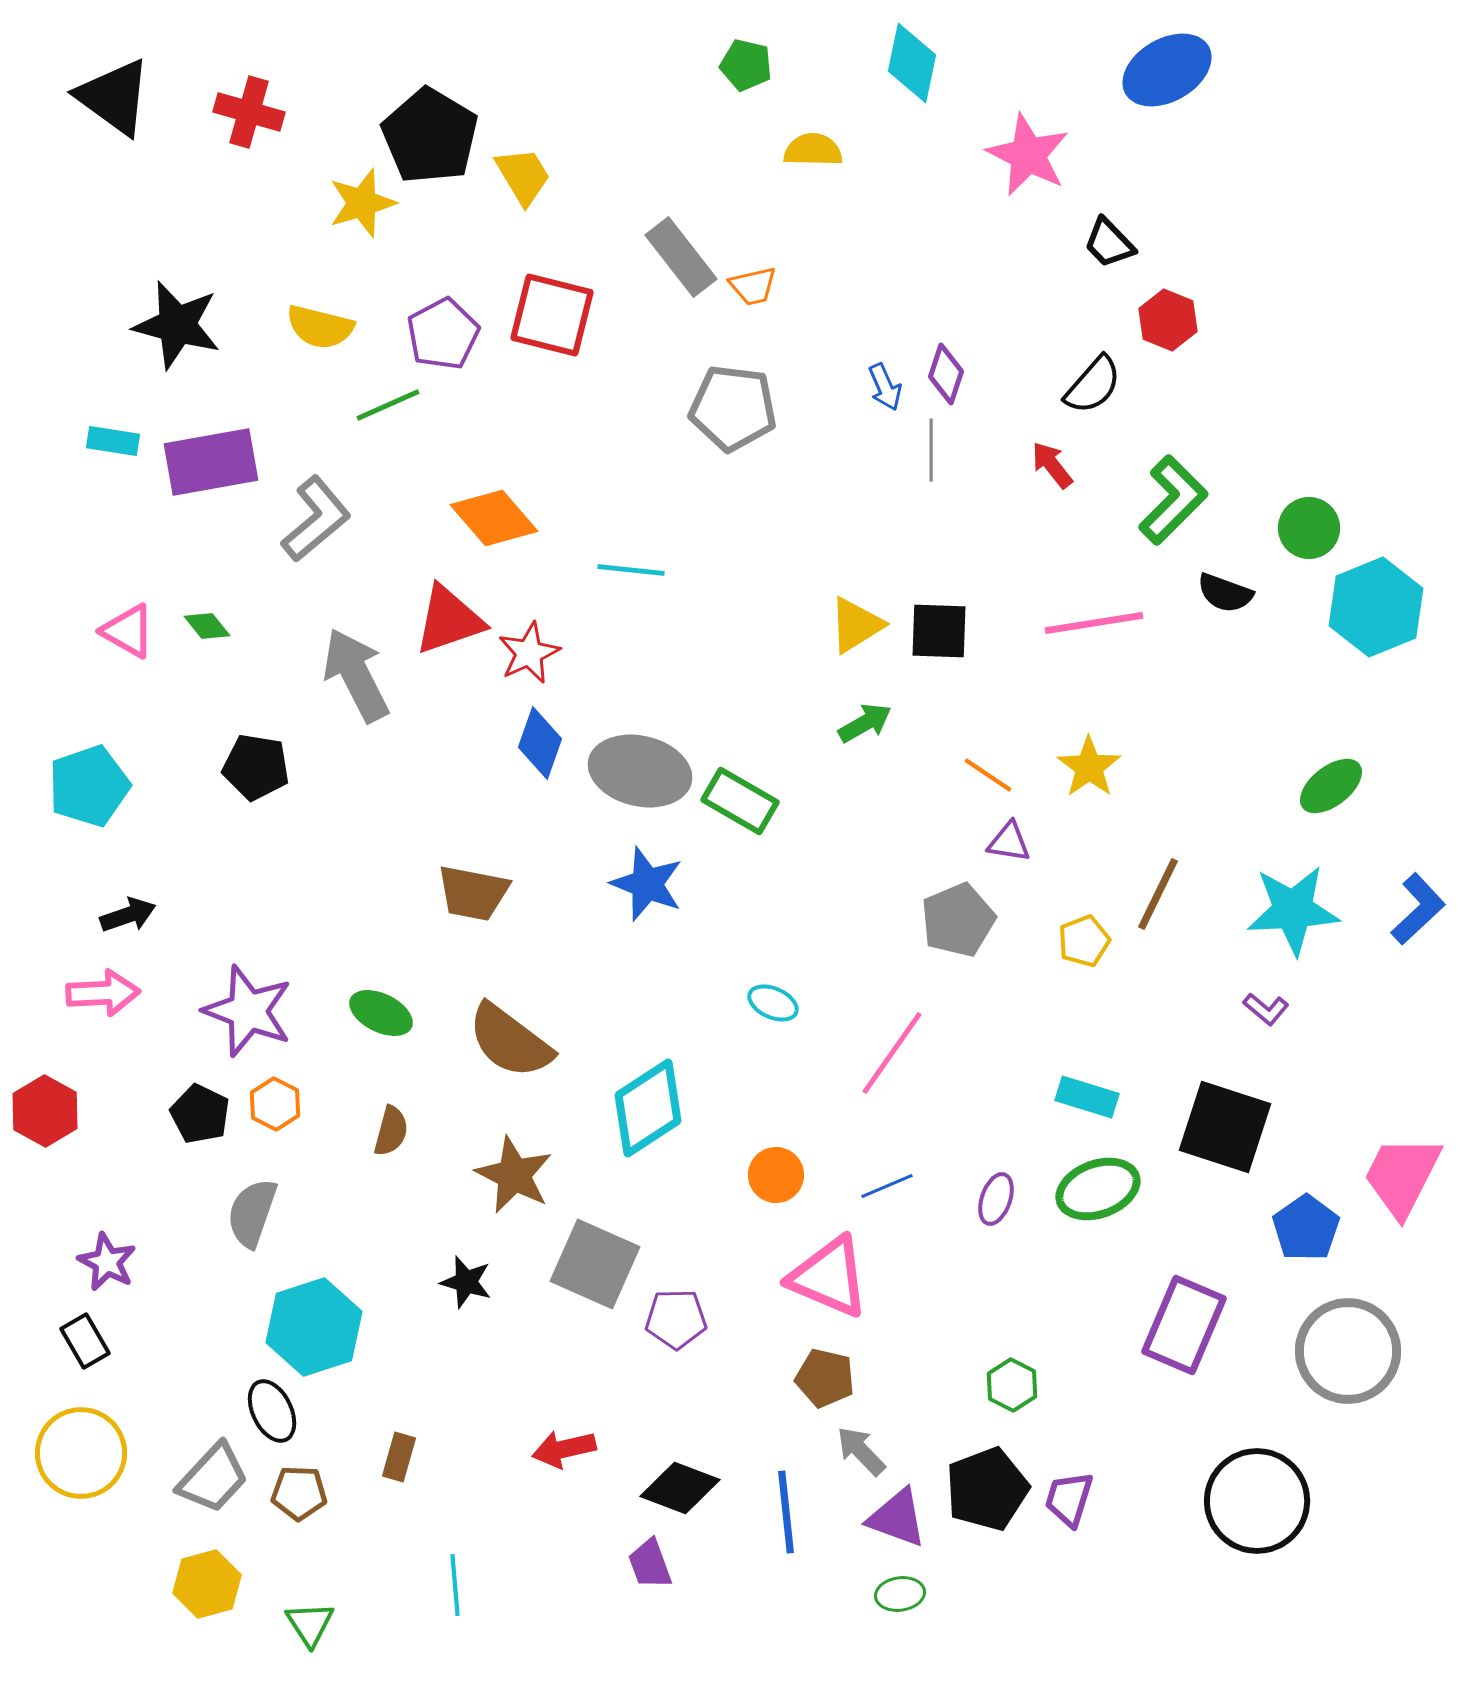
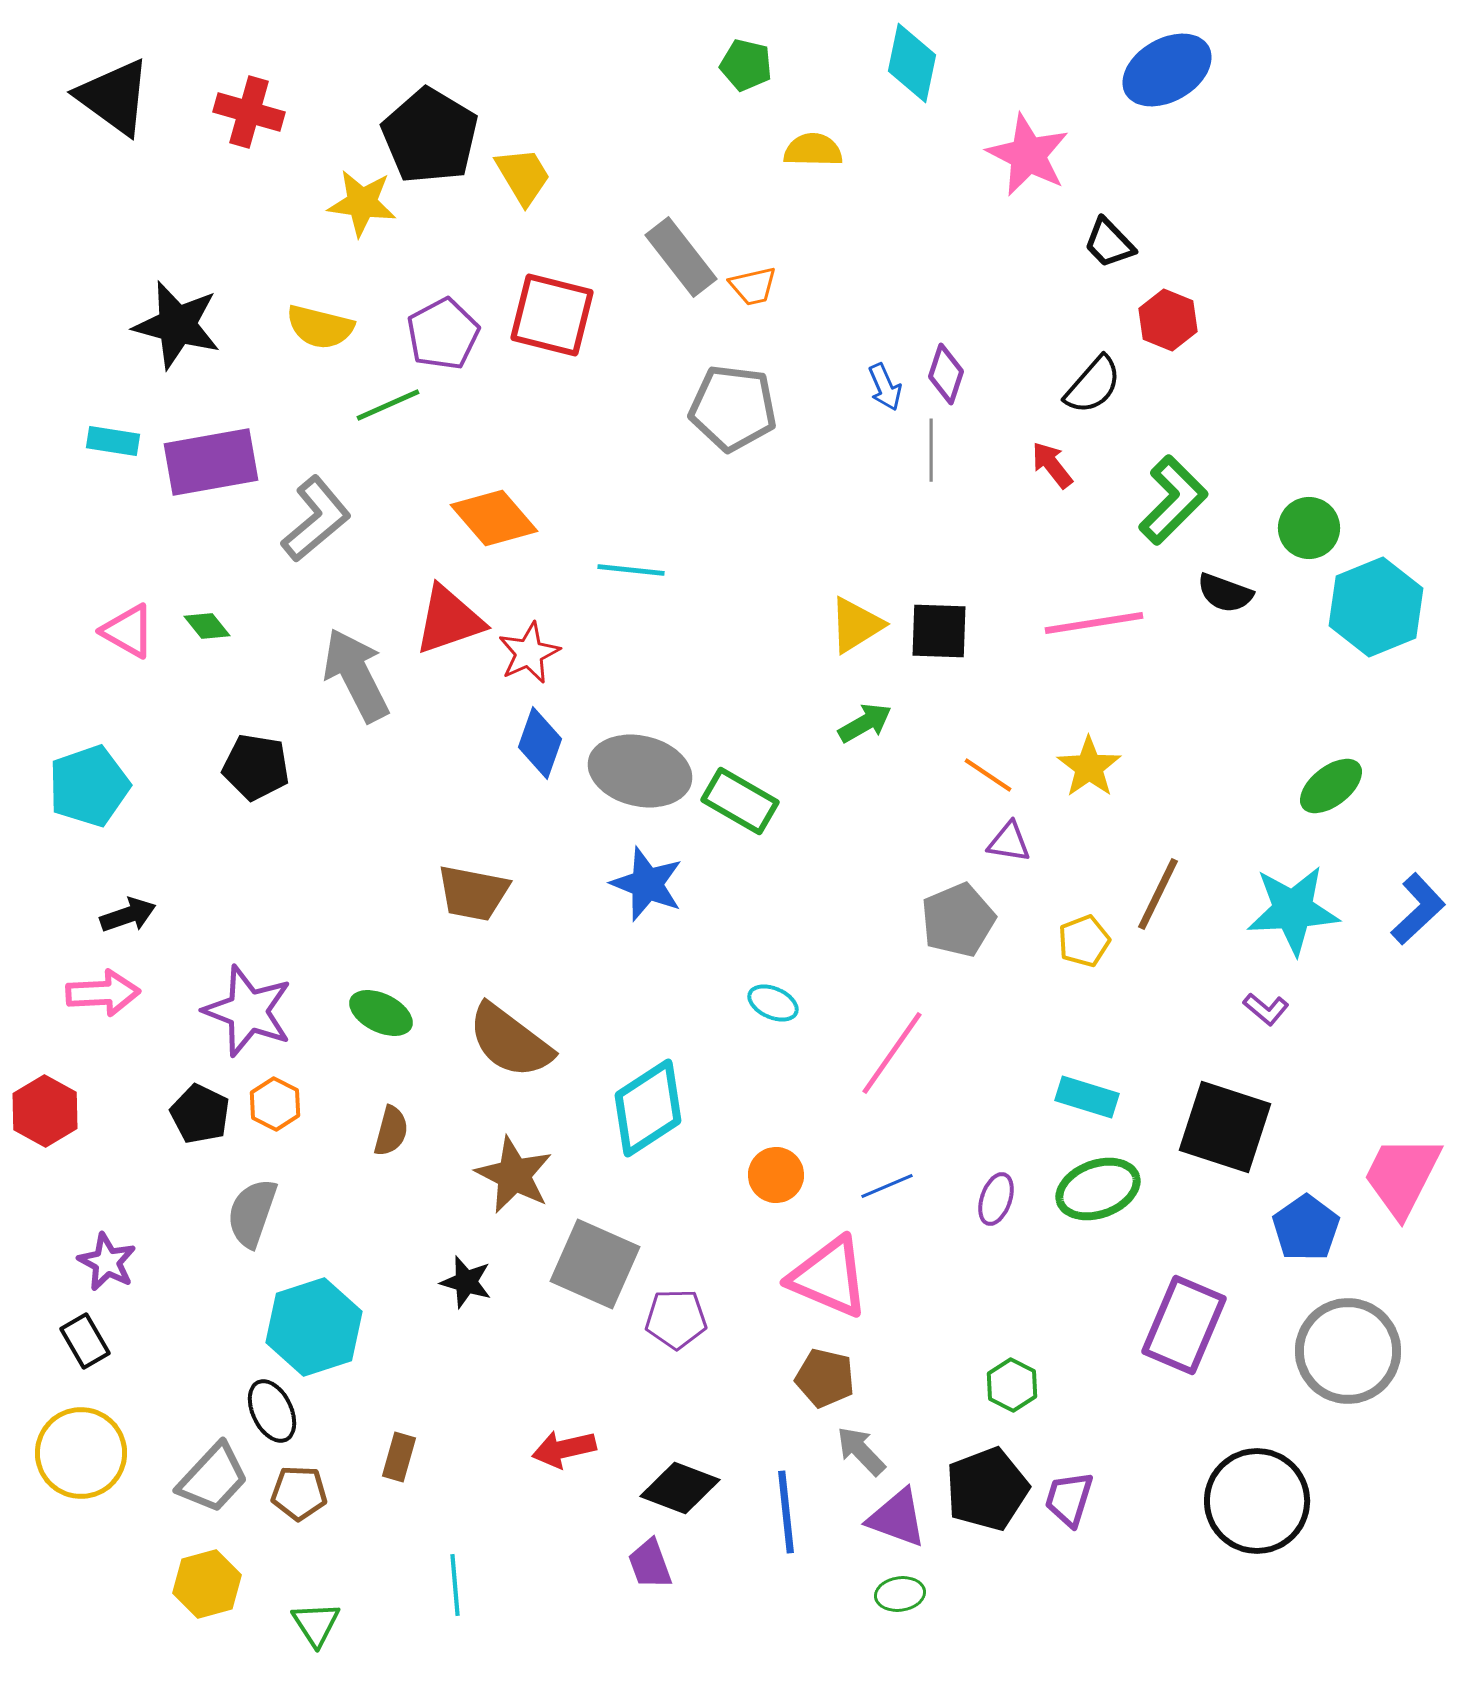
yellow star at (362, 203): rotated 24 degrees clockwise
green triangle at (310, 1624): moved 6 px right
